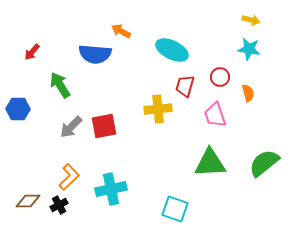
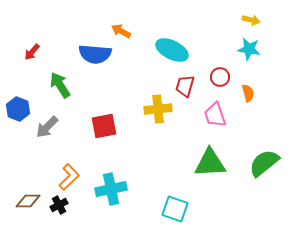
blue hexagon: rotated 20 degrees clockwise
gray arrow: moved 24 px left
